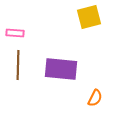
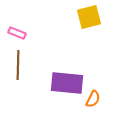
pink rectangle: moved 2 px right; rotated 18 degrees clockwise
purple rectangle: moved 6 px right, 14 px down
orange semicircle: moved 2 px left, 1 px down
